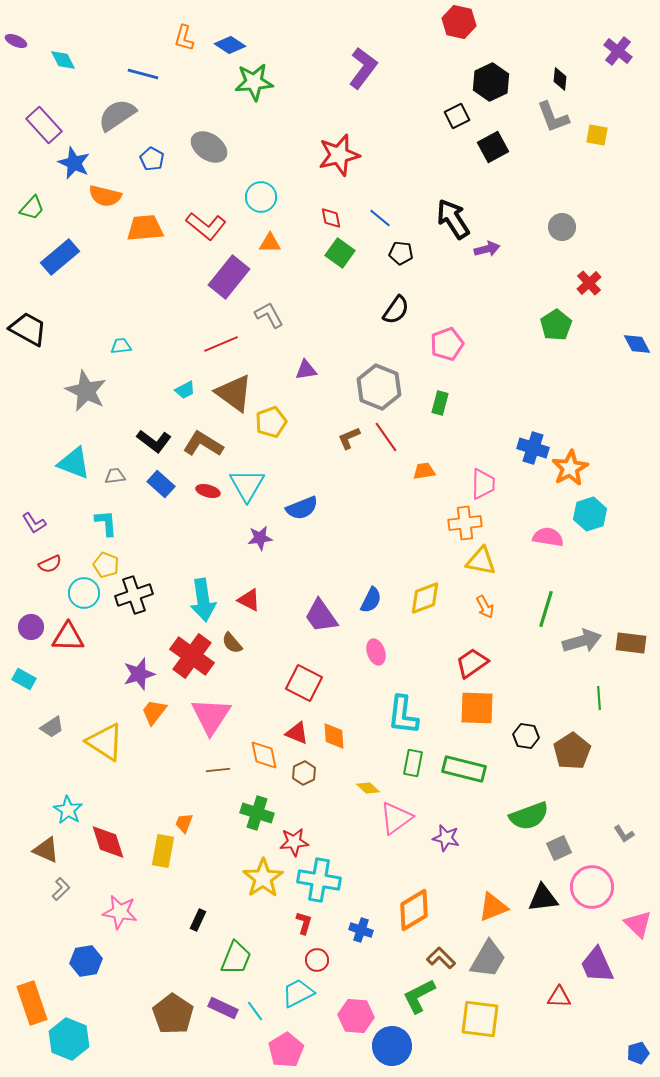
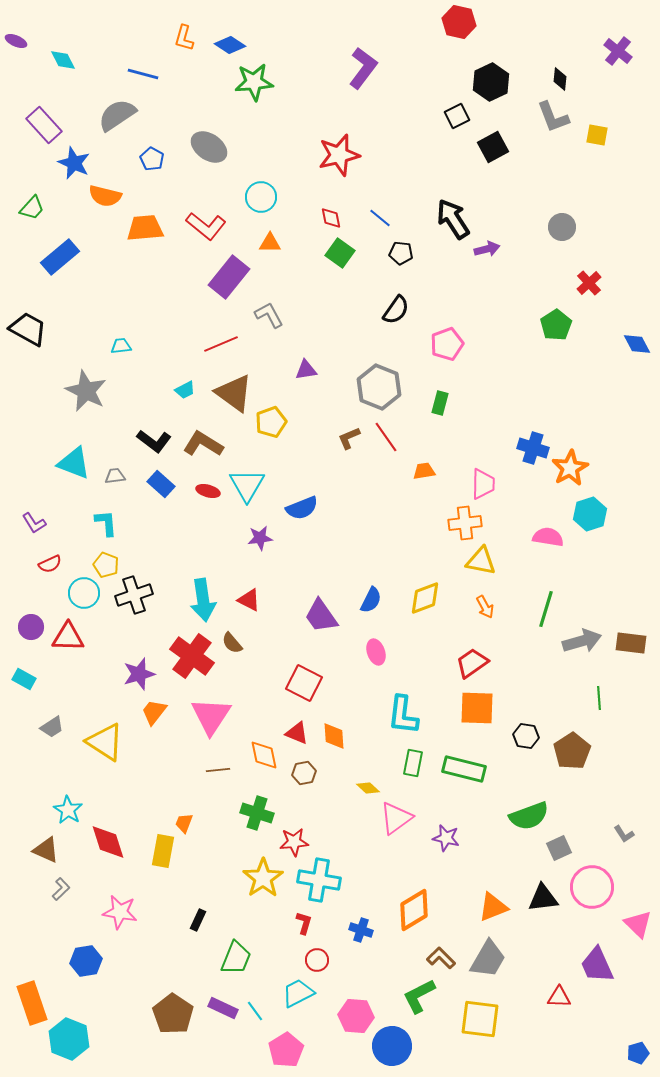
brown hexagon at (304, 773): rotated 15 degrees clockwise
